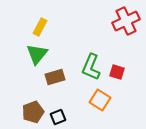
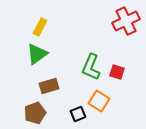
green triangle: rotated 15 degrees clockwise
brown rectangle: moved 6 px left, 9 px down
orange square: moved 1 px left, 1 px down
brown pentagon: moved 2 px right, 1 px down
black square: moved 20 px right, 3 px up
